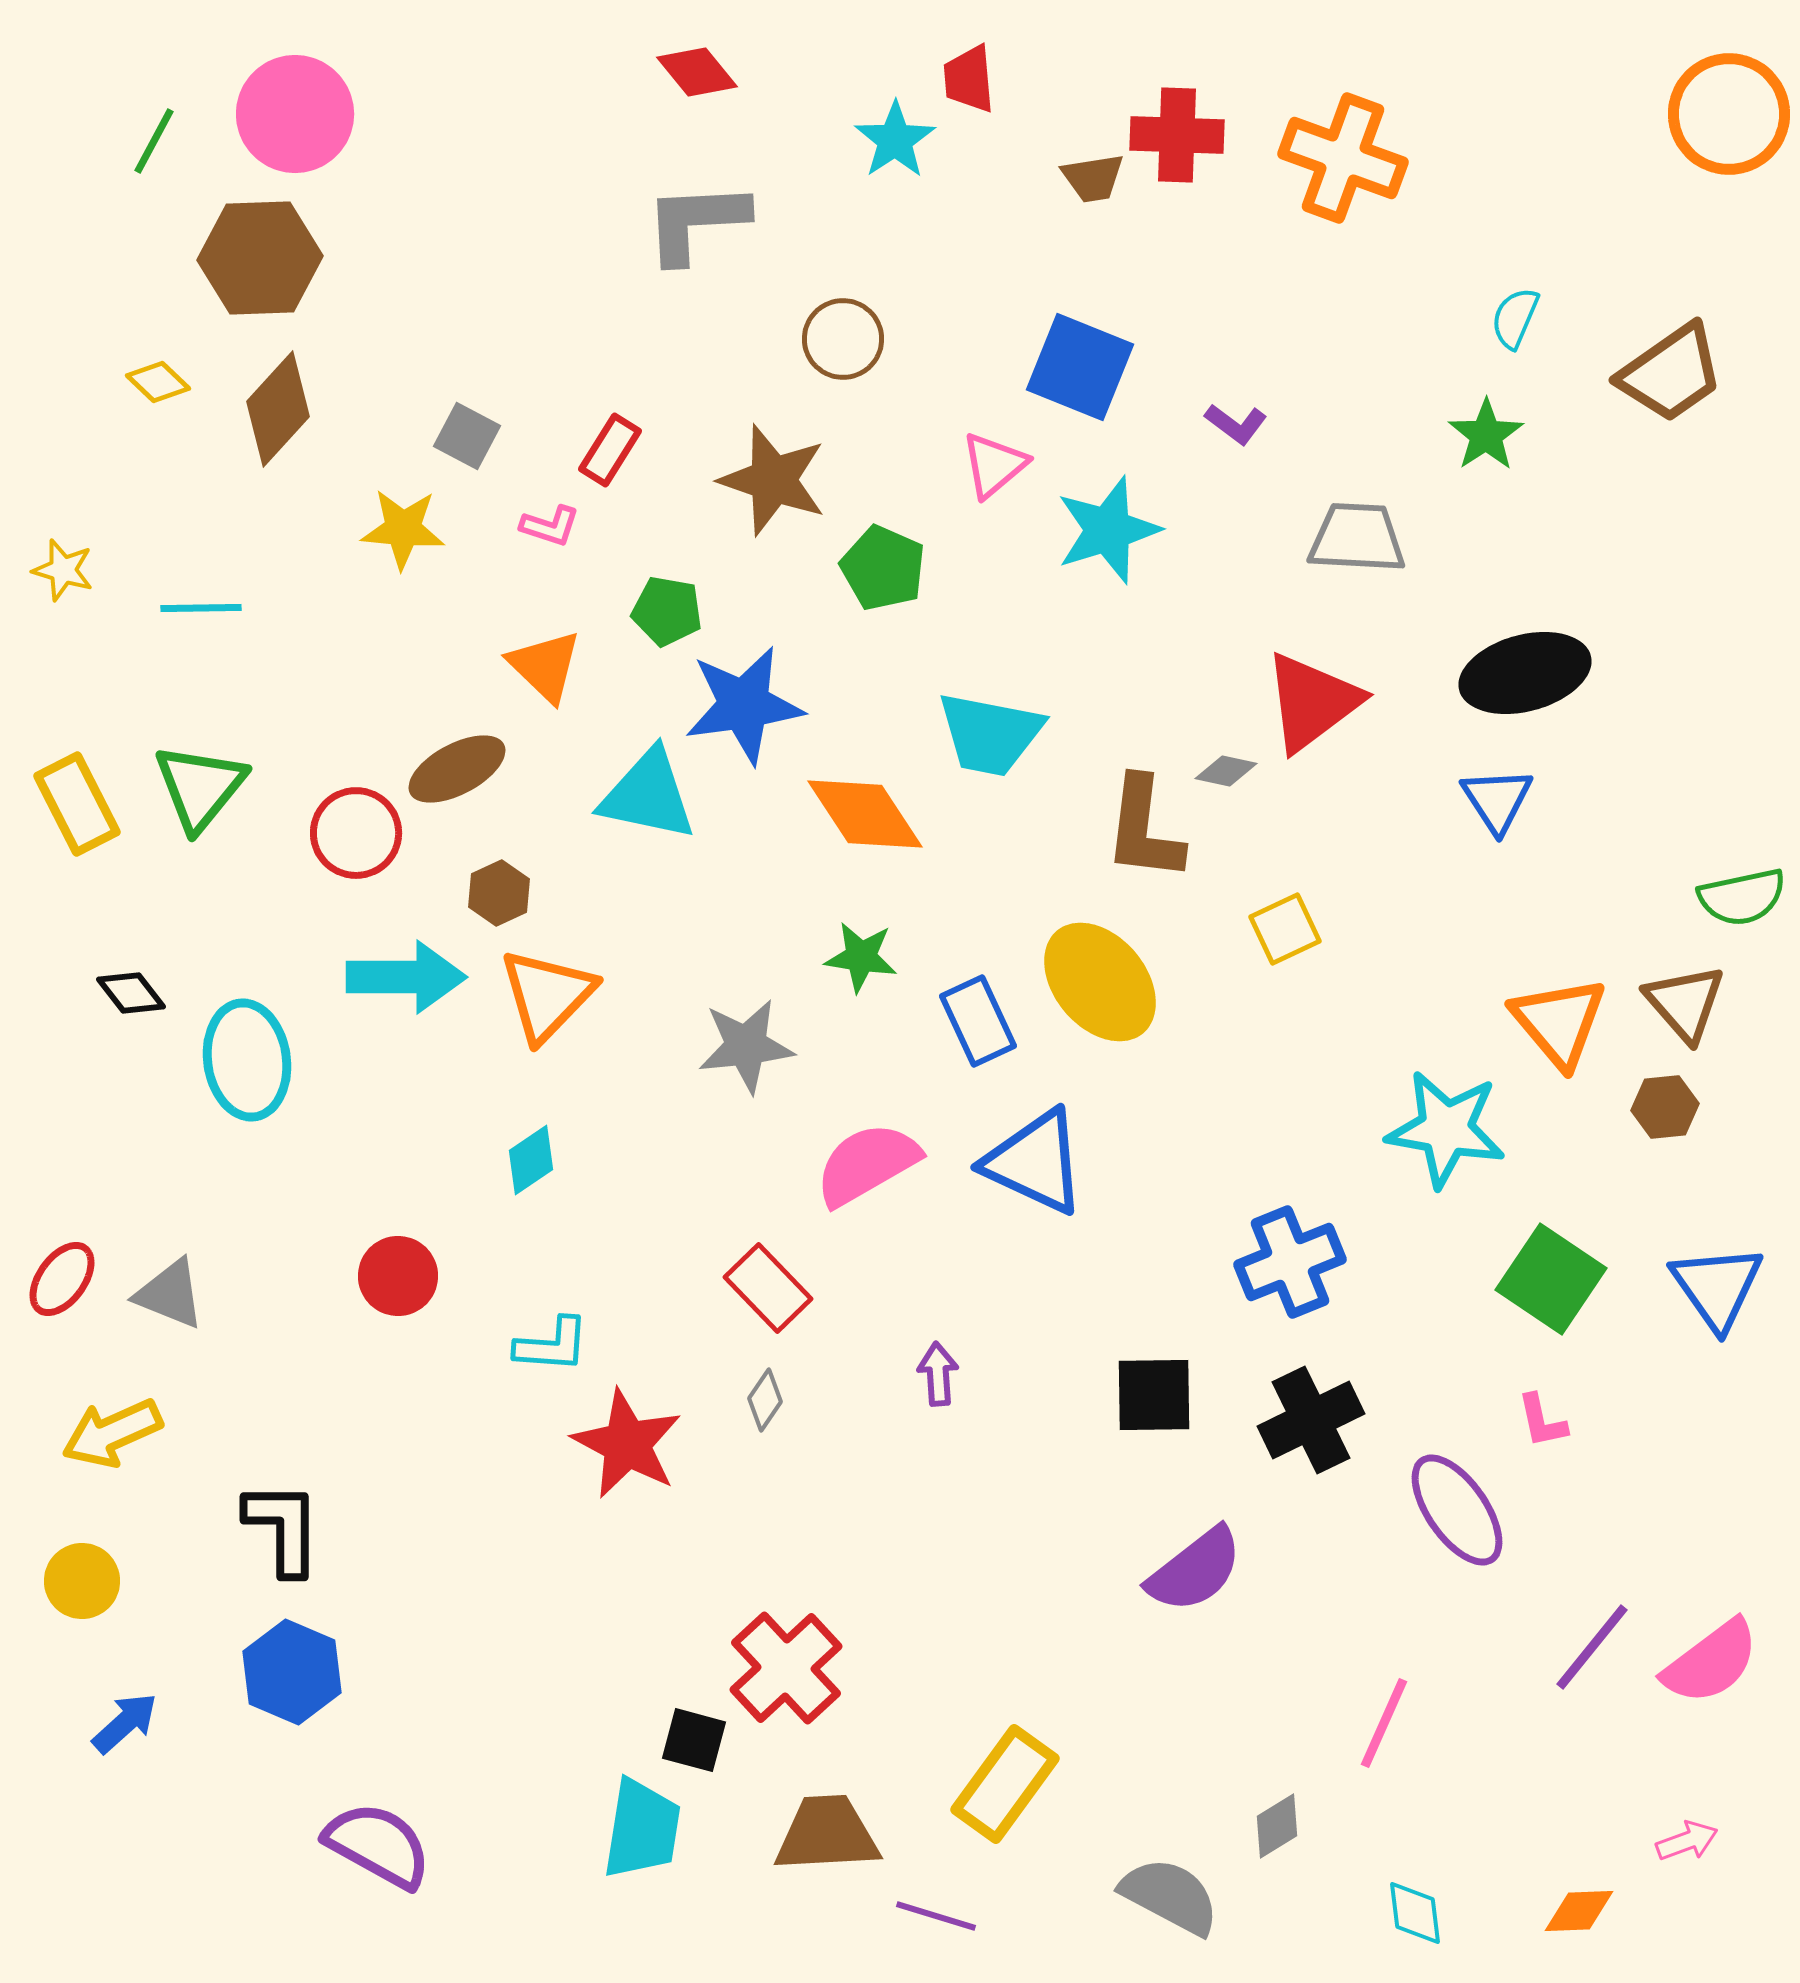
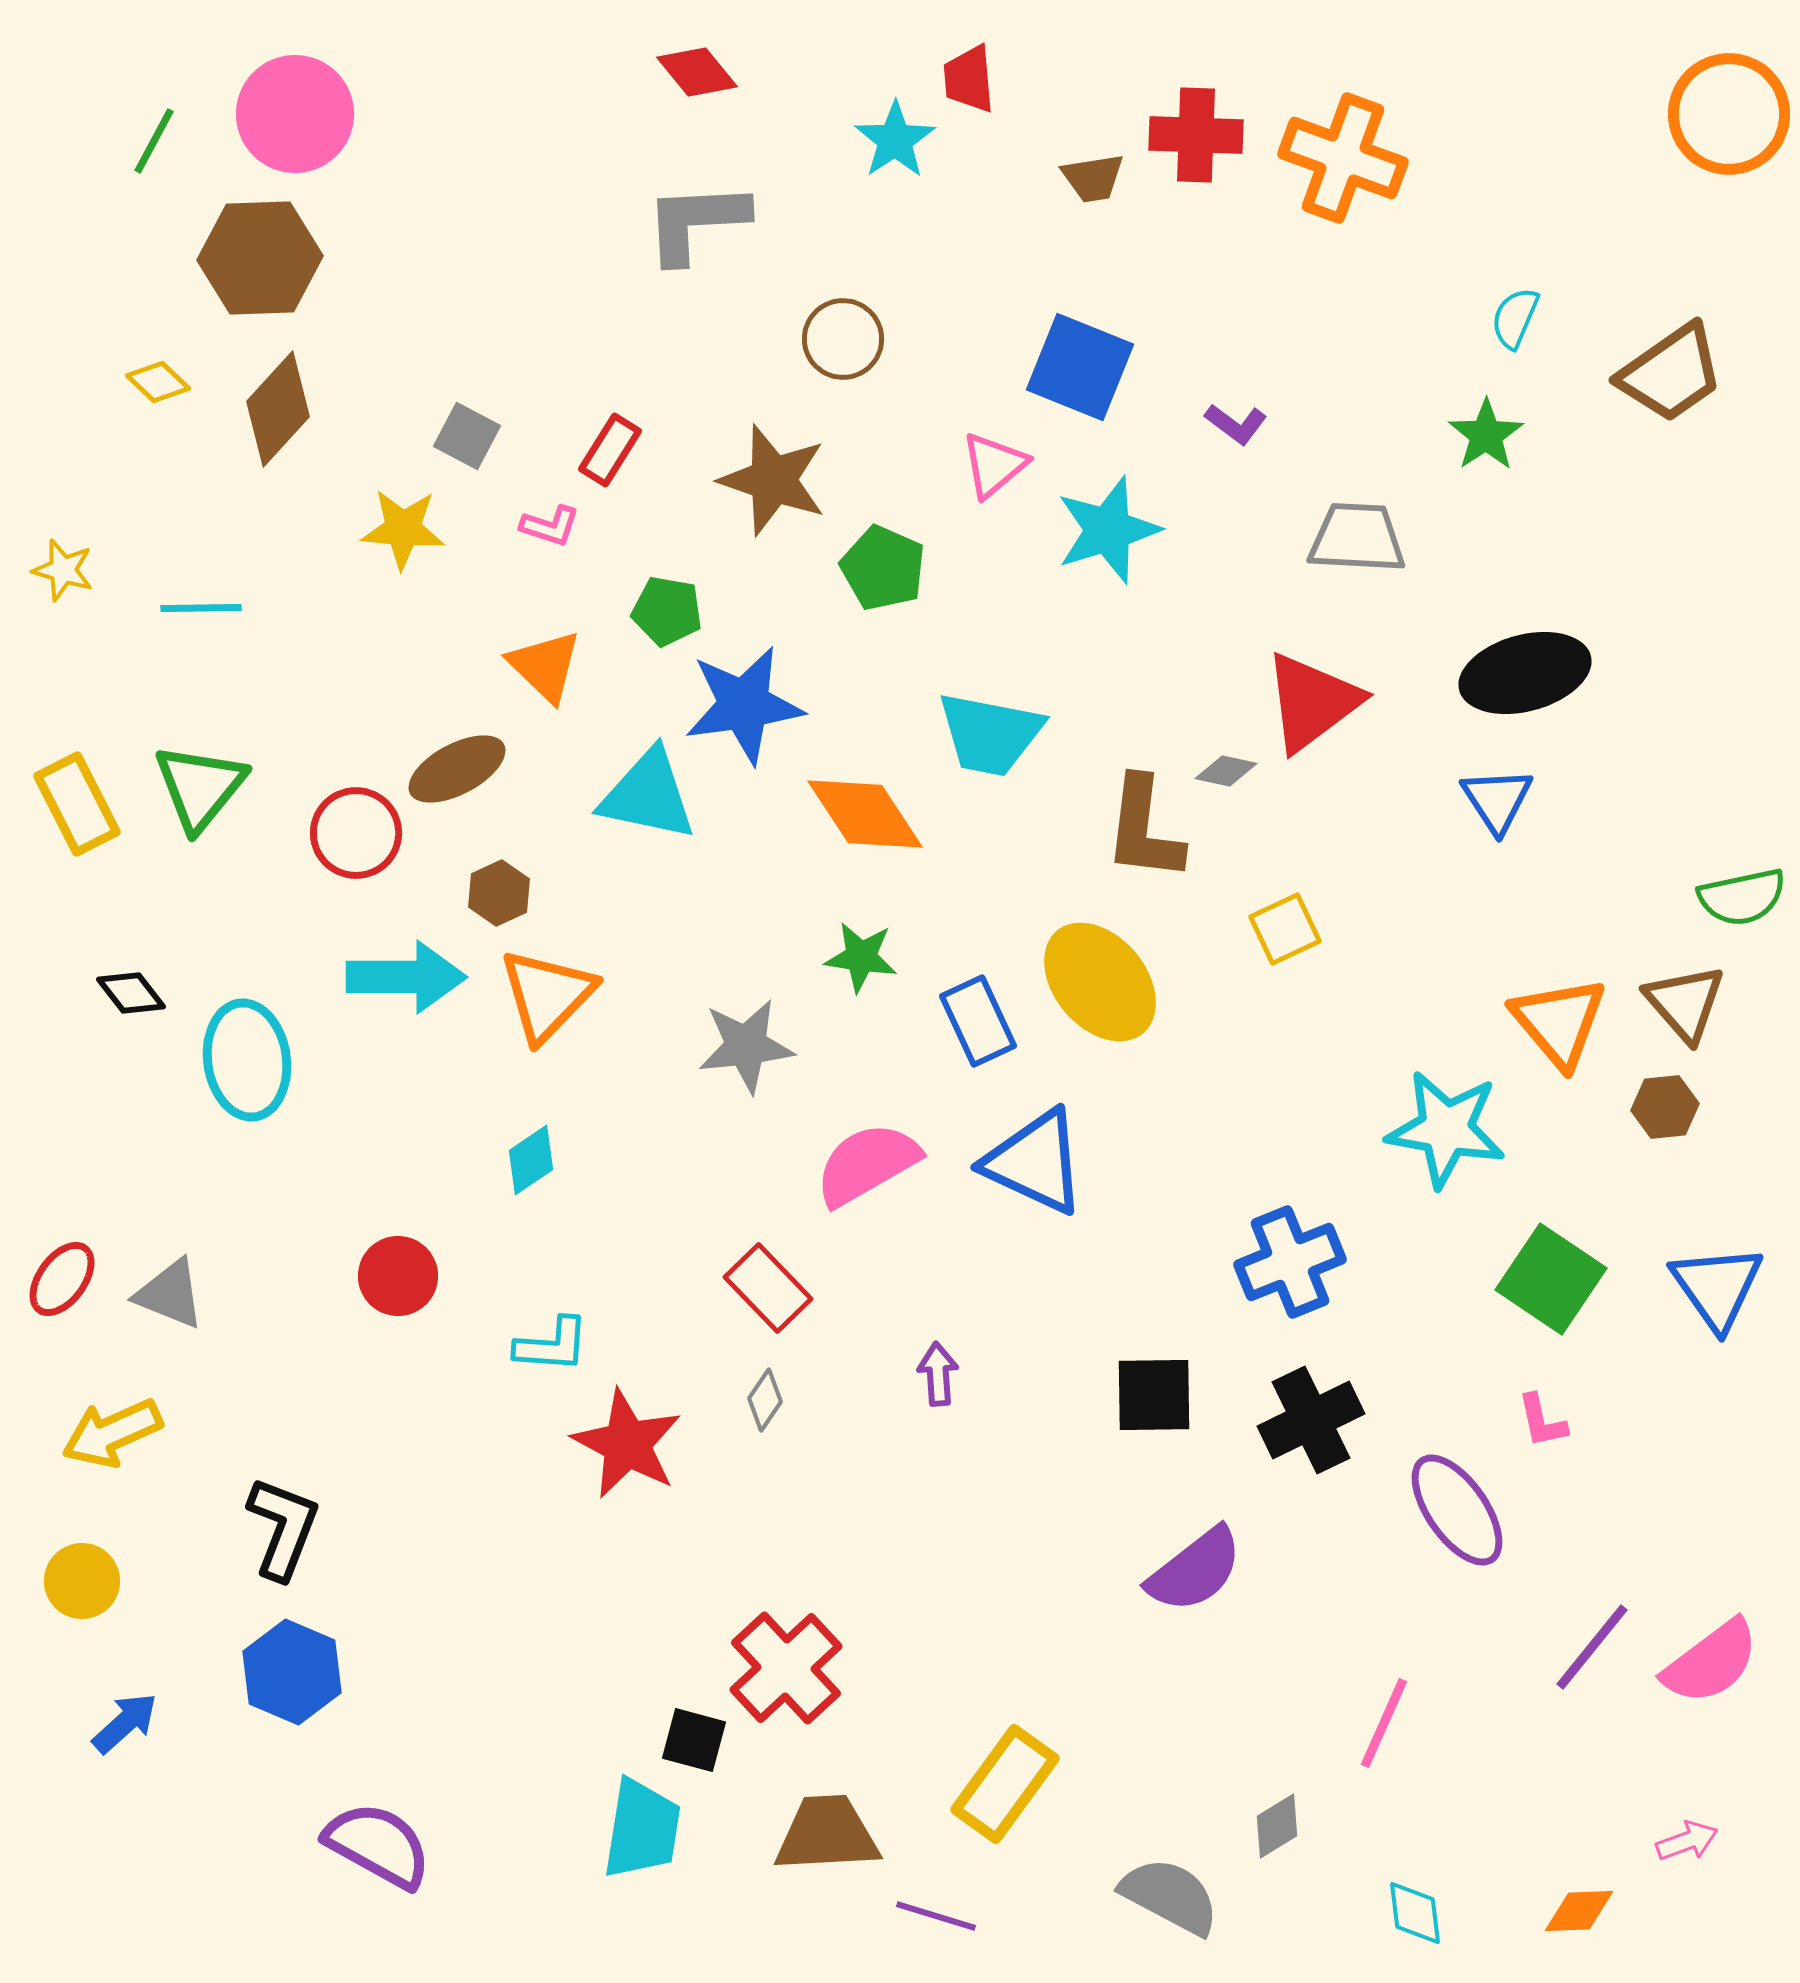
red cross at (1177, 135): moved 19 px right
black L-shape at (283, 1528): rotated 21 degrees clockwise
